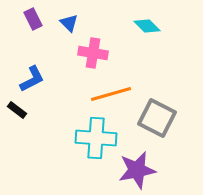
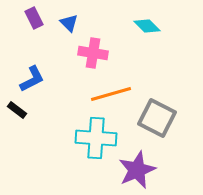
purple rectangle: moved 1 px right, 1 px up
purple star: rotated 12 degrees counterclockwise
